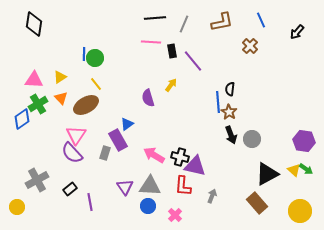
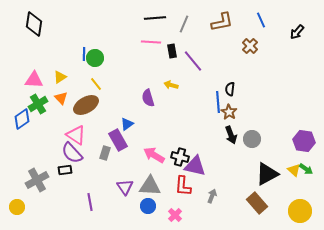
yellow arrow at (171, 85): rotated 112 degrees counterclockwise
pink triangle at (76, 135): rotated 30 degrees counterclockwise
black rectangle at (70, 189): moved 5 px left, 19 px up; rotated 32 degrees clockwise
